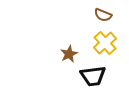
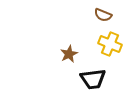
yellow cross: moved 5 px right, 1 px down; rotated 25 degrees counterclockwise
black trapezoid: moved 3 px down
